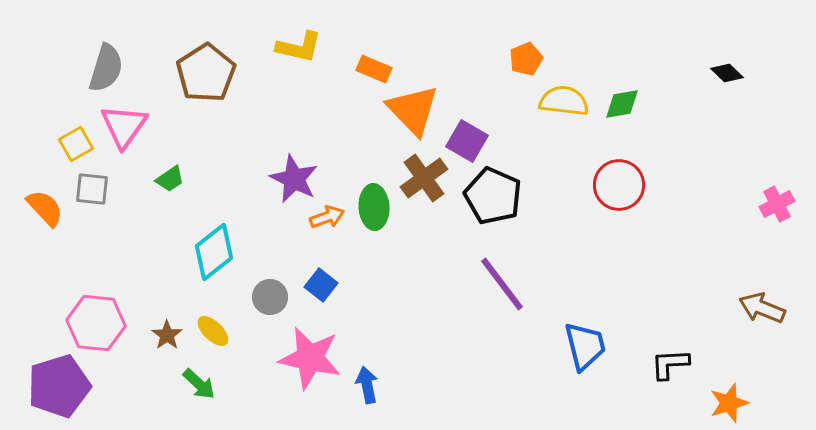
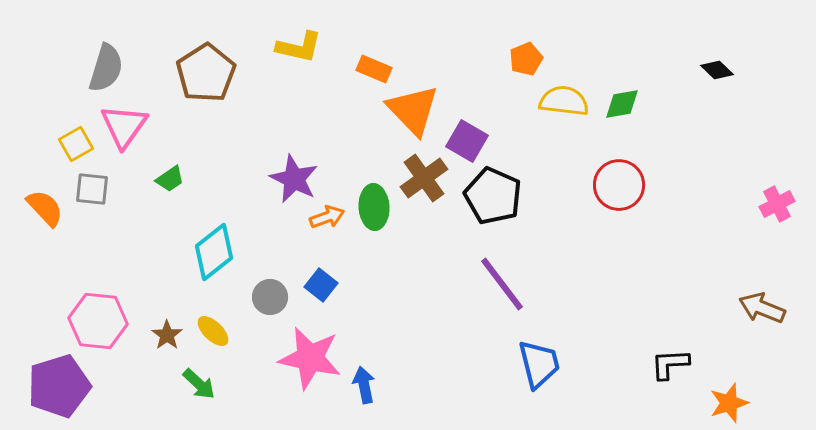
black diamond: moved 10 px left, 3 px up
pink hexagon: moved 2 px right, 2 px up
blue trapezoid: moved 46 px left, 18 px down
blue arrow: moved 3 px left
